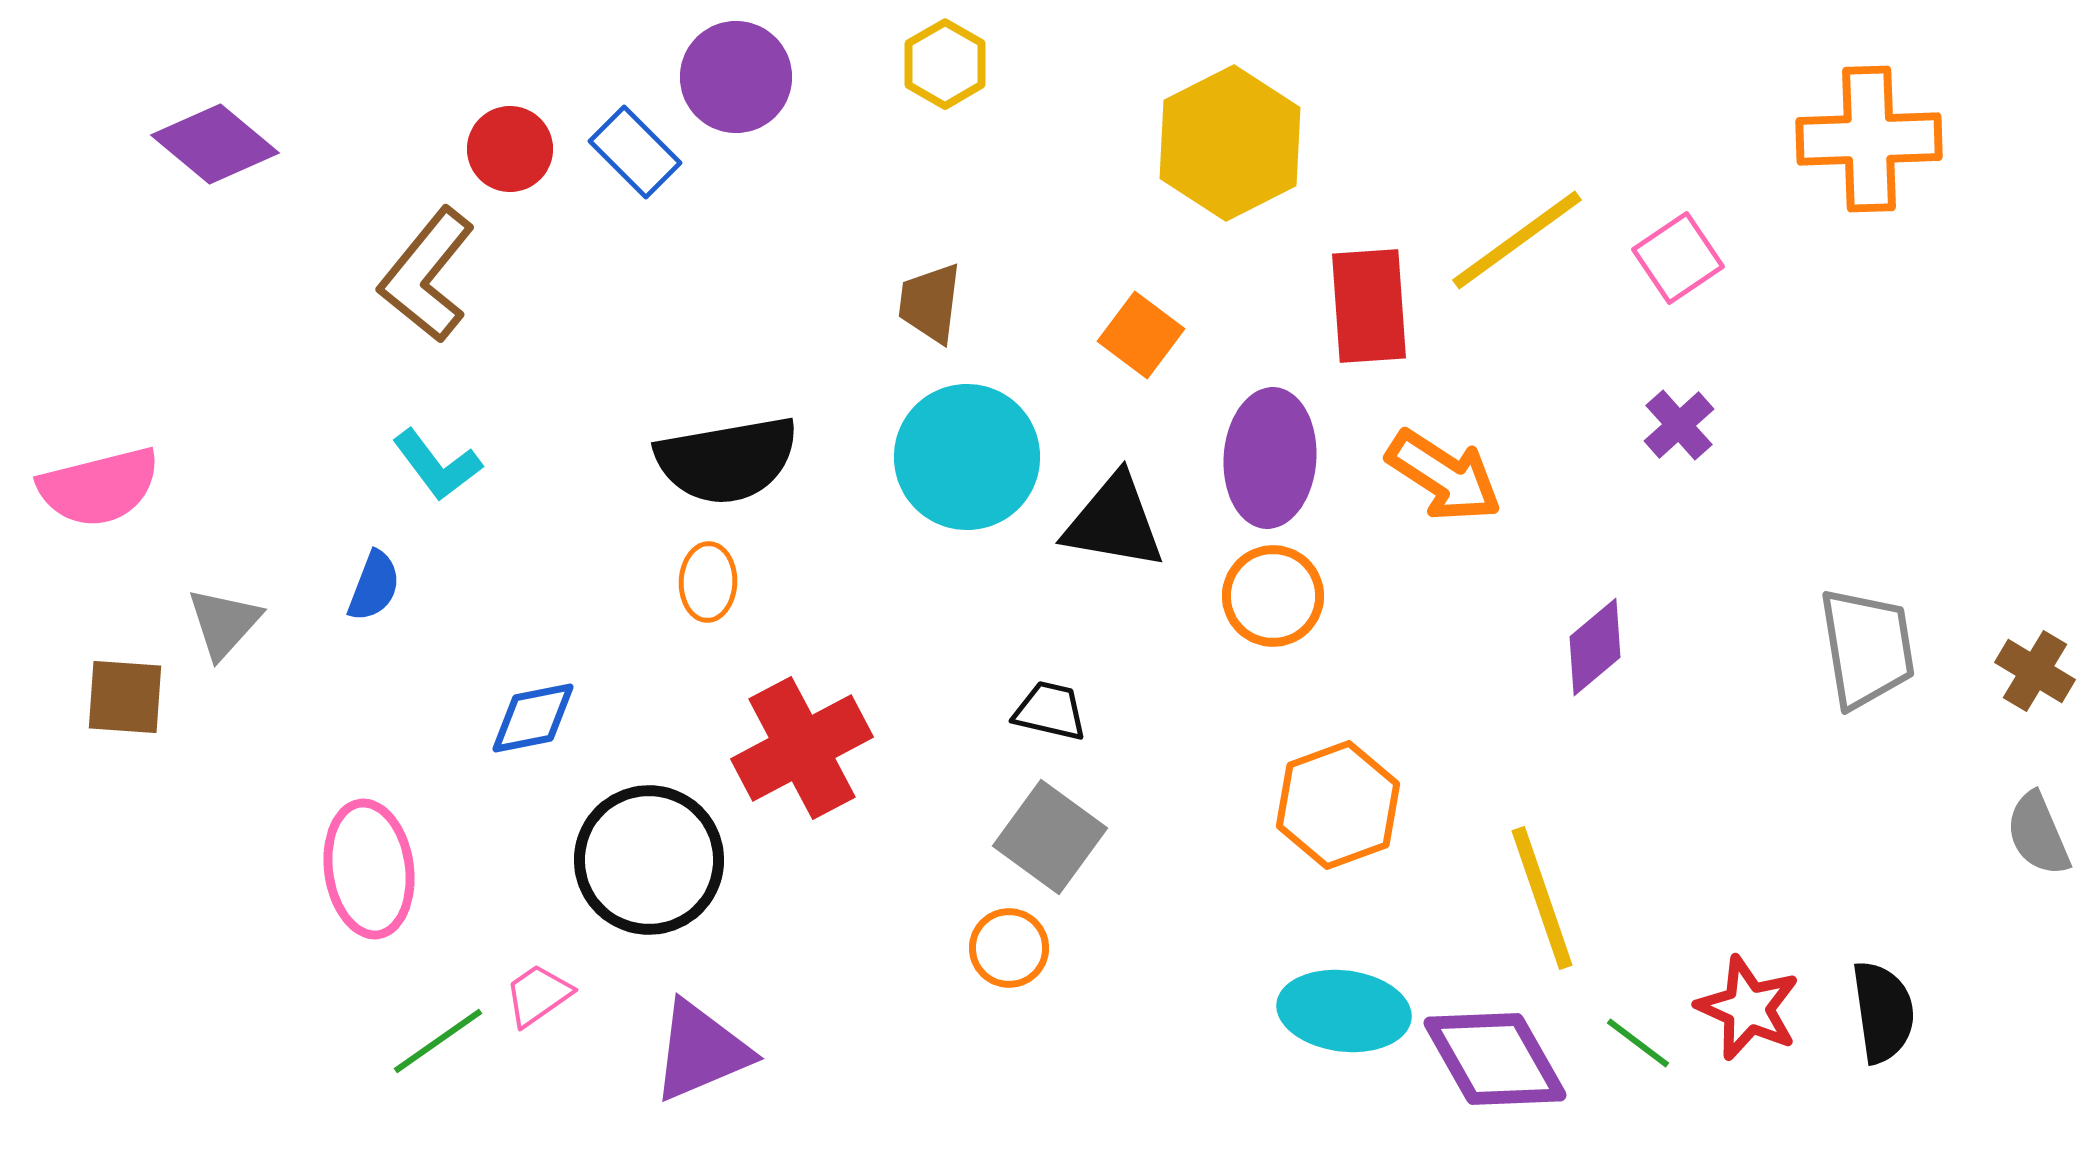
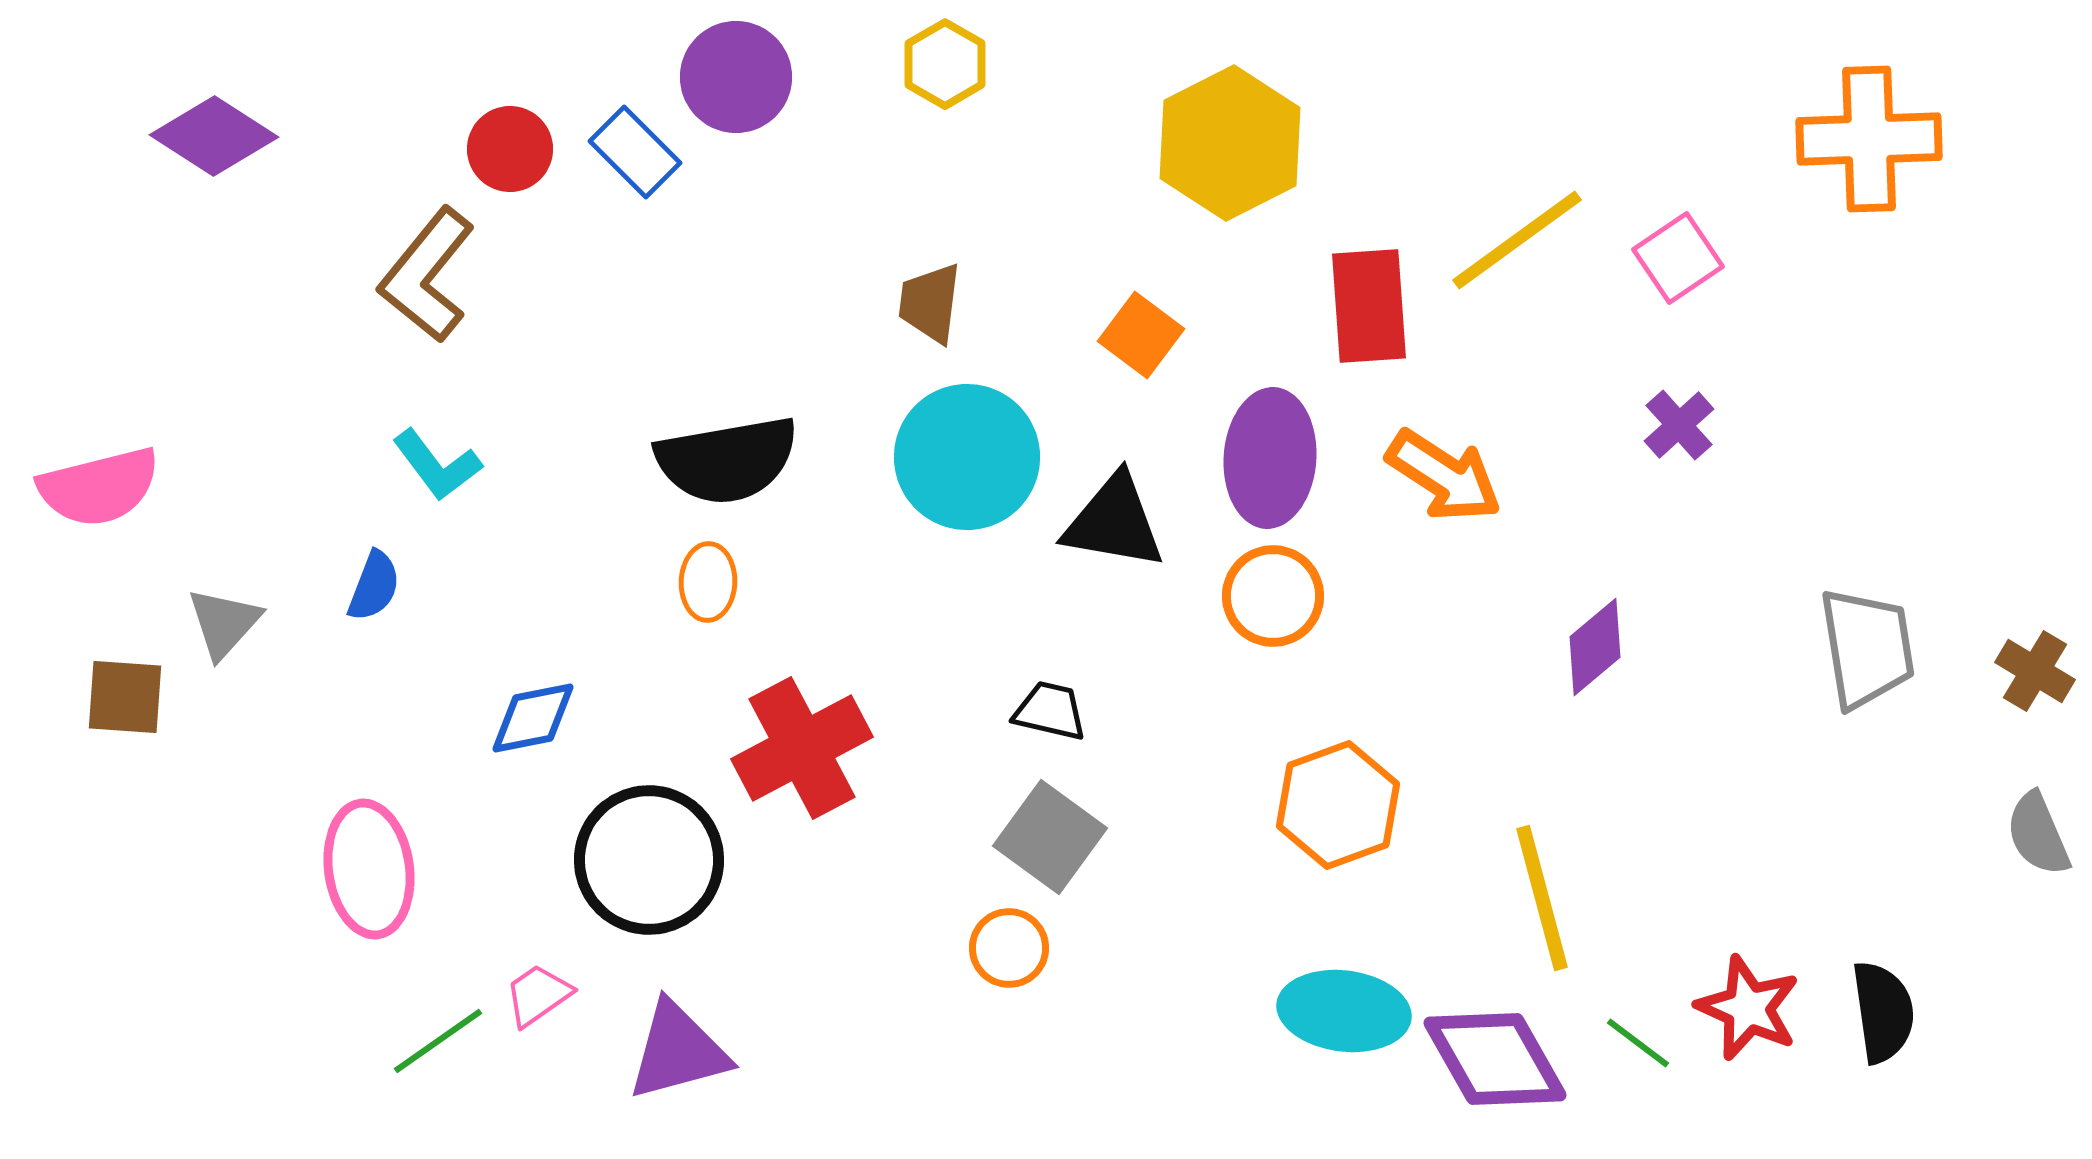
purple diamond at (215, 144): moved 1 px left, 8 px up; rotated 7 degrees counterclockwise
yellow line at (1542, 898): rotated 4 degrees clockwise
purple triangle at (701, 1051): moved 23 px left; rotated 8 degrees clockwise
